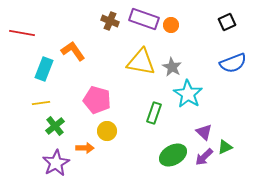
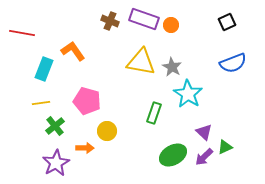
pink pentagon: moved 10 px left, 1 px down
